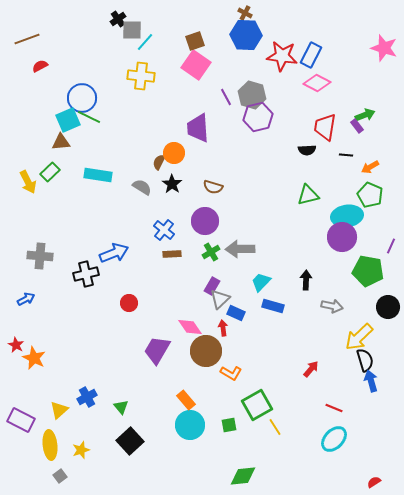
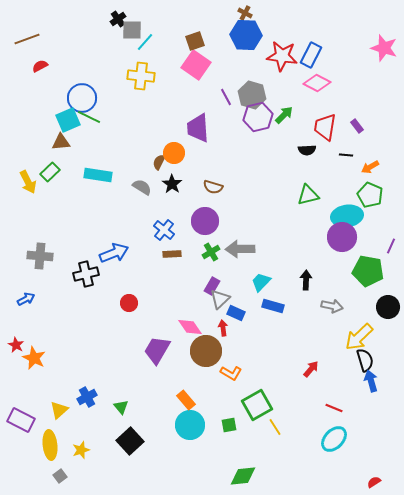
green arrow at (365, 115): moved 81 px left; rotated 24 degrees counterclockwise
